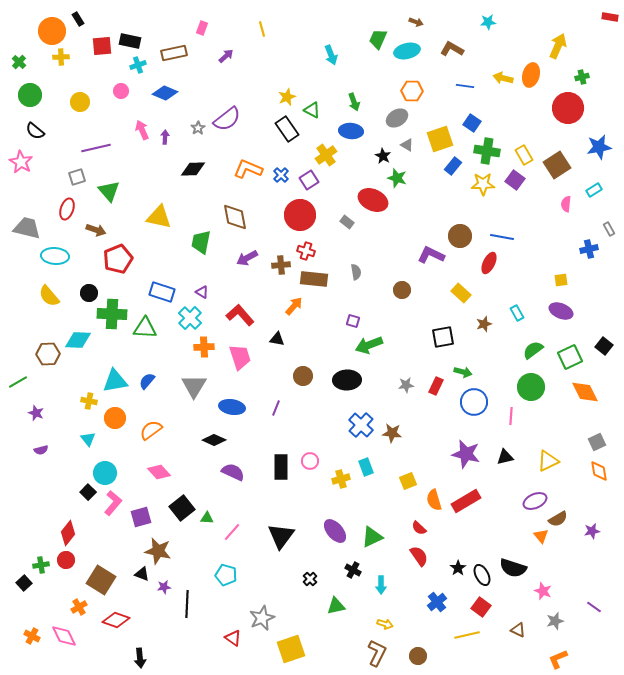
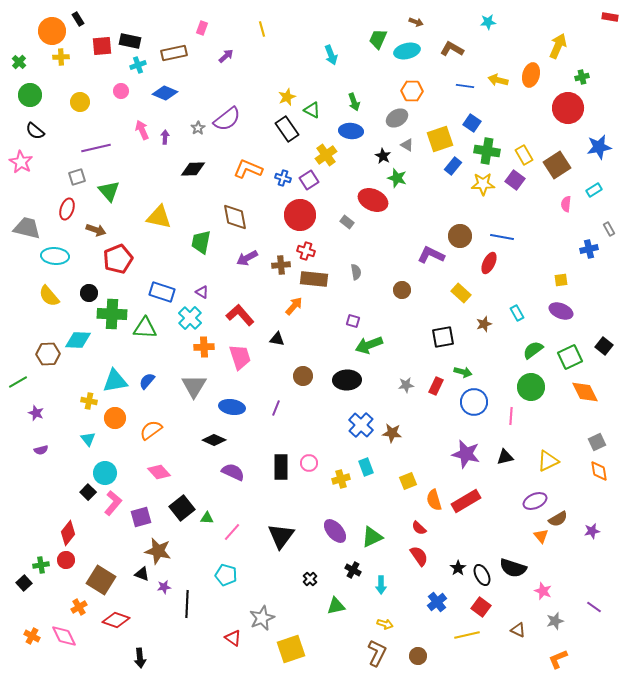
yellow arrow at (503, 78): moved 5 px left, 2 px down
blue cross at (281, 175): moved 2 px right, 3 px down; rotated 28 degrees counterclockwise
pink circle at (310, 461): moved 1 px left, 2 px down
